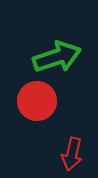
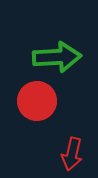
green arrow: rotated 15 degrees clockwise
